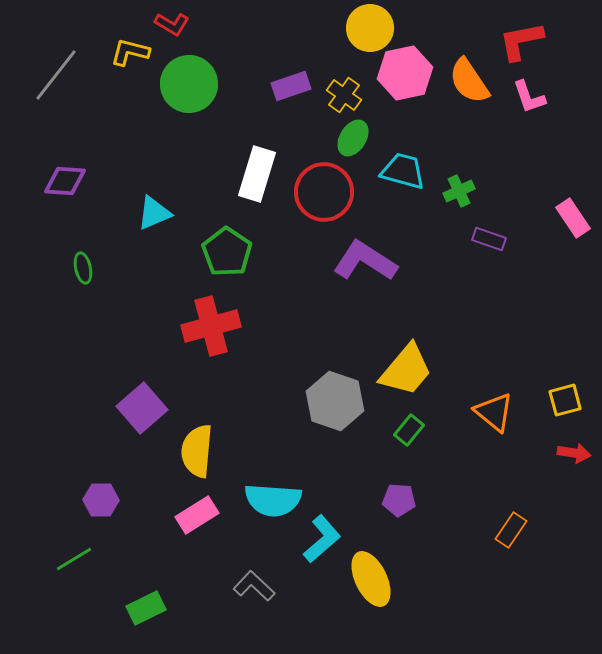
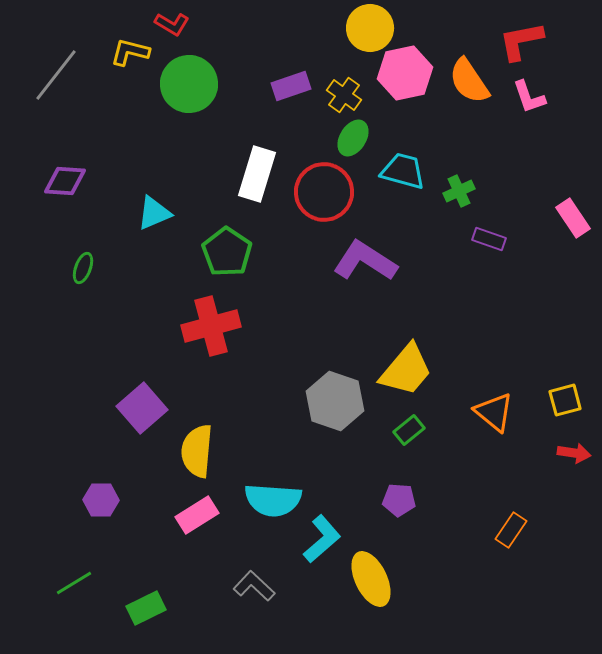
green ellipse at (83, 268): rotated 32 degrees clockwise
green rectangle at (409, 430): rotated 12 degrees clockwise
green line at (74, 559): moved 24 px down
